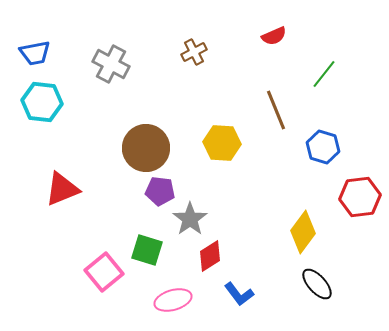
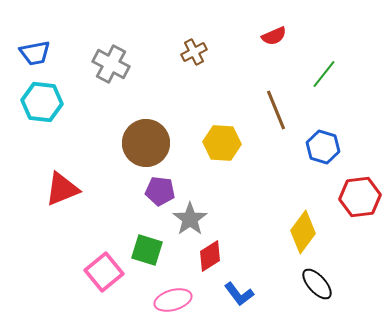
brown circle: moved 5 px up
